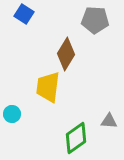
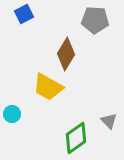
blue square: rotated 30 degrees clockwise
yellow trapezoid: rotated 68 degrees counterclockwise
gray triangle: rotated 42 degrees clockwise
